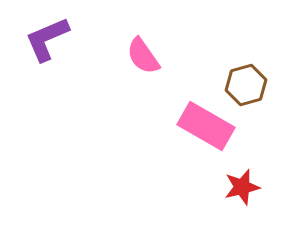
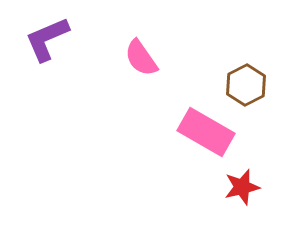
pink semicircle: moved 2 px left, 2 px down
brown hexagon: rotated 12 degrees counterclockwise
pink rectangle: moved 6 px down
